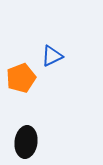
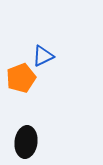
blue triangle: moved 9 px left
